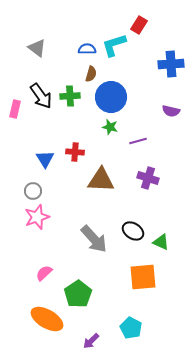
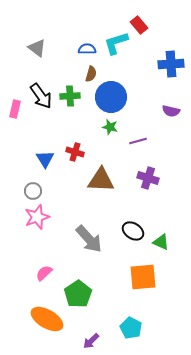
red rectangle: rotated 72 degrees counterclockwise
cyan L-shape: moved 2 px right, 2 px up
red cross: rotated 12 degrees clockwise
gray arrow: moved 5 px left
